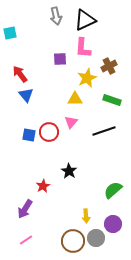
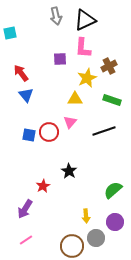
red arrow: moved 1 px right, 1 px up
pink triangle: moved 1 px left
purple circle: moved 2 px right, 2 px up
brown circle: moved 1 px left, 5 px down
